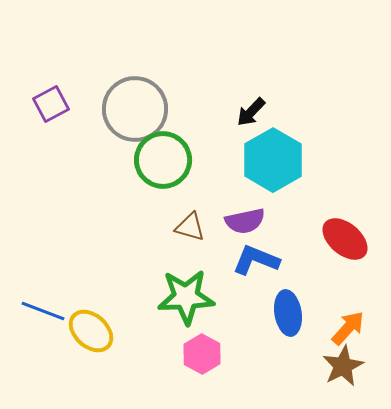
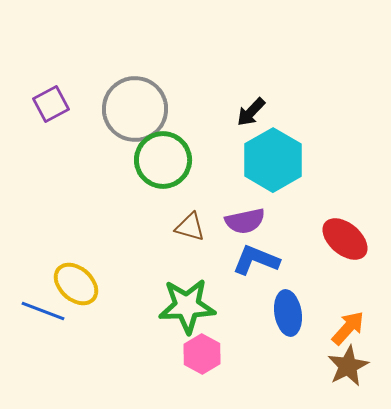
green star: moved 1 px right, 9 px down
yellow ellipse: moved 15 px left, 47 px up
brown star: moved 5 px right
